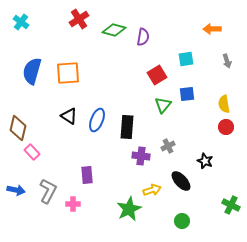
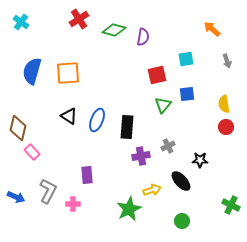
orange arrow: rotated 42 degrees clockwise
red square: rotated 18 degrees clockwise
purple cross: rotated 18 degrees counterclockwise
black star: moved 5 px left, 1 px up; rotated 21 degrees counterclockwise
blue arrow: moved 7 px down; rotated 12 degrees clockwise
